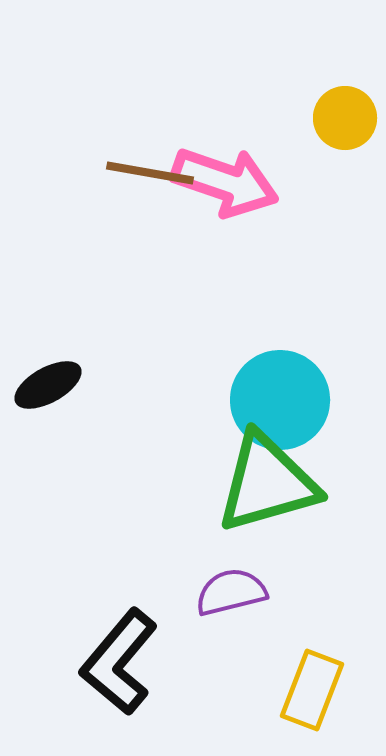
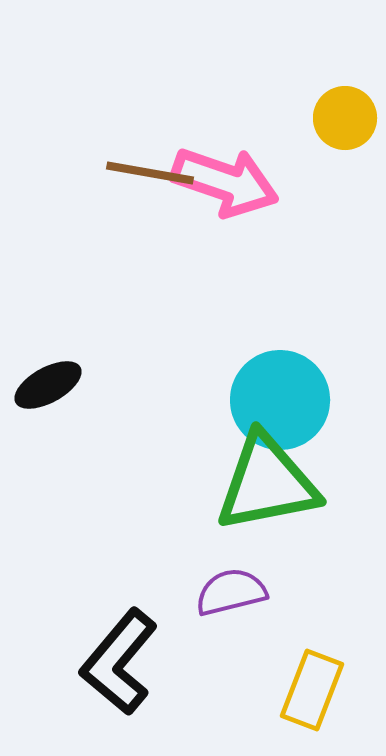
green triangle: rotated 5 degrees clockwise
